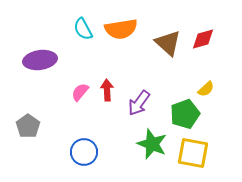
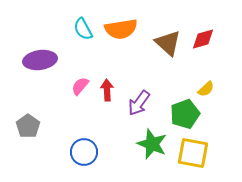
pink semicircle: moved 6 px up
